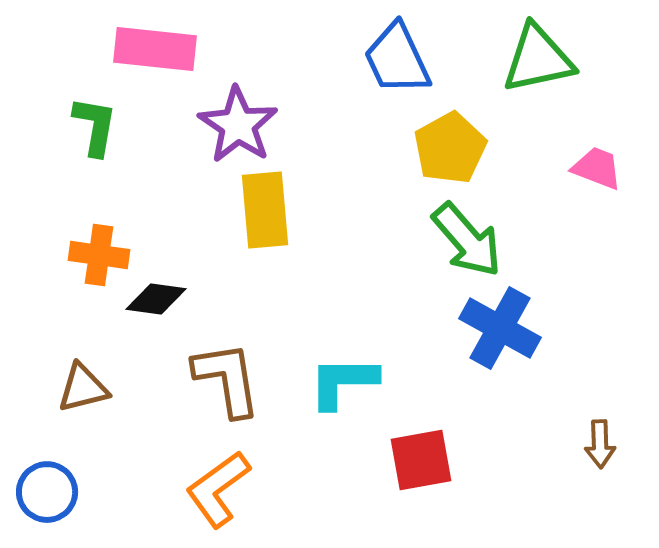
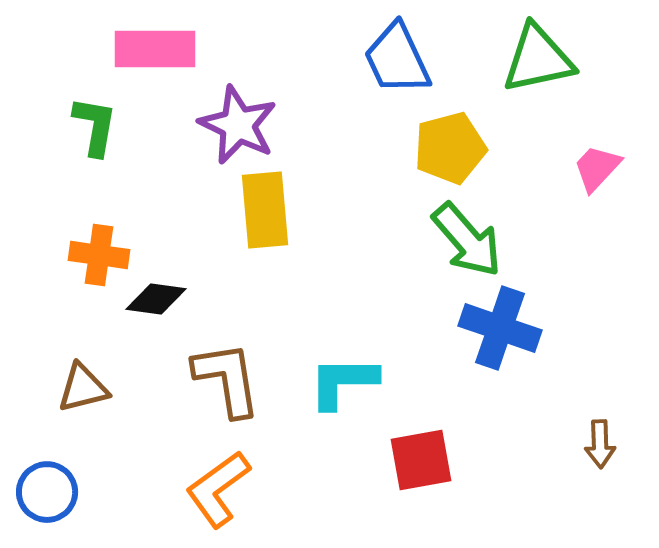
pink rectangle: rotated 6 degrees counterclockwise
purple star: rotated 8 degrees counterclockwise
yellow pentagon: rotated 14 degrees clockwise
pink trapezoid: rotated 68 degrees counterclockwise
blue cross: rotated 10 degrees counterclockwise
